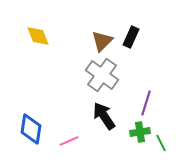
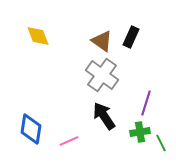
brown triangle: rotated 40 degrees counterclockwise
